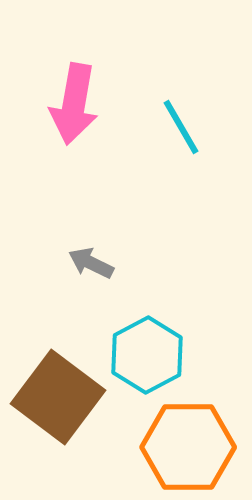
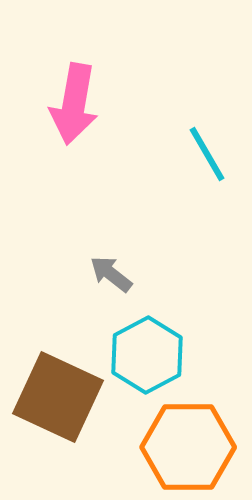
cyan line: moved 26 px right, 27 px down
gray arrow: moved 20 px right, 11 px down; rotated 12 degrees clockwise
brown square: rotated 12 degrees counterclockwise
